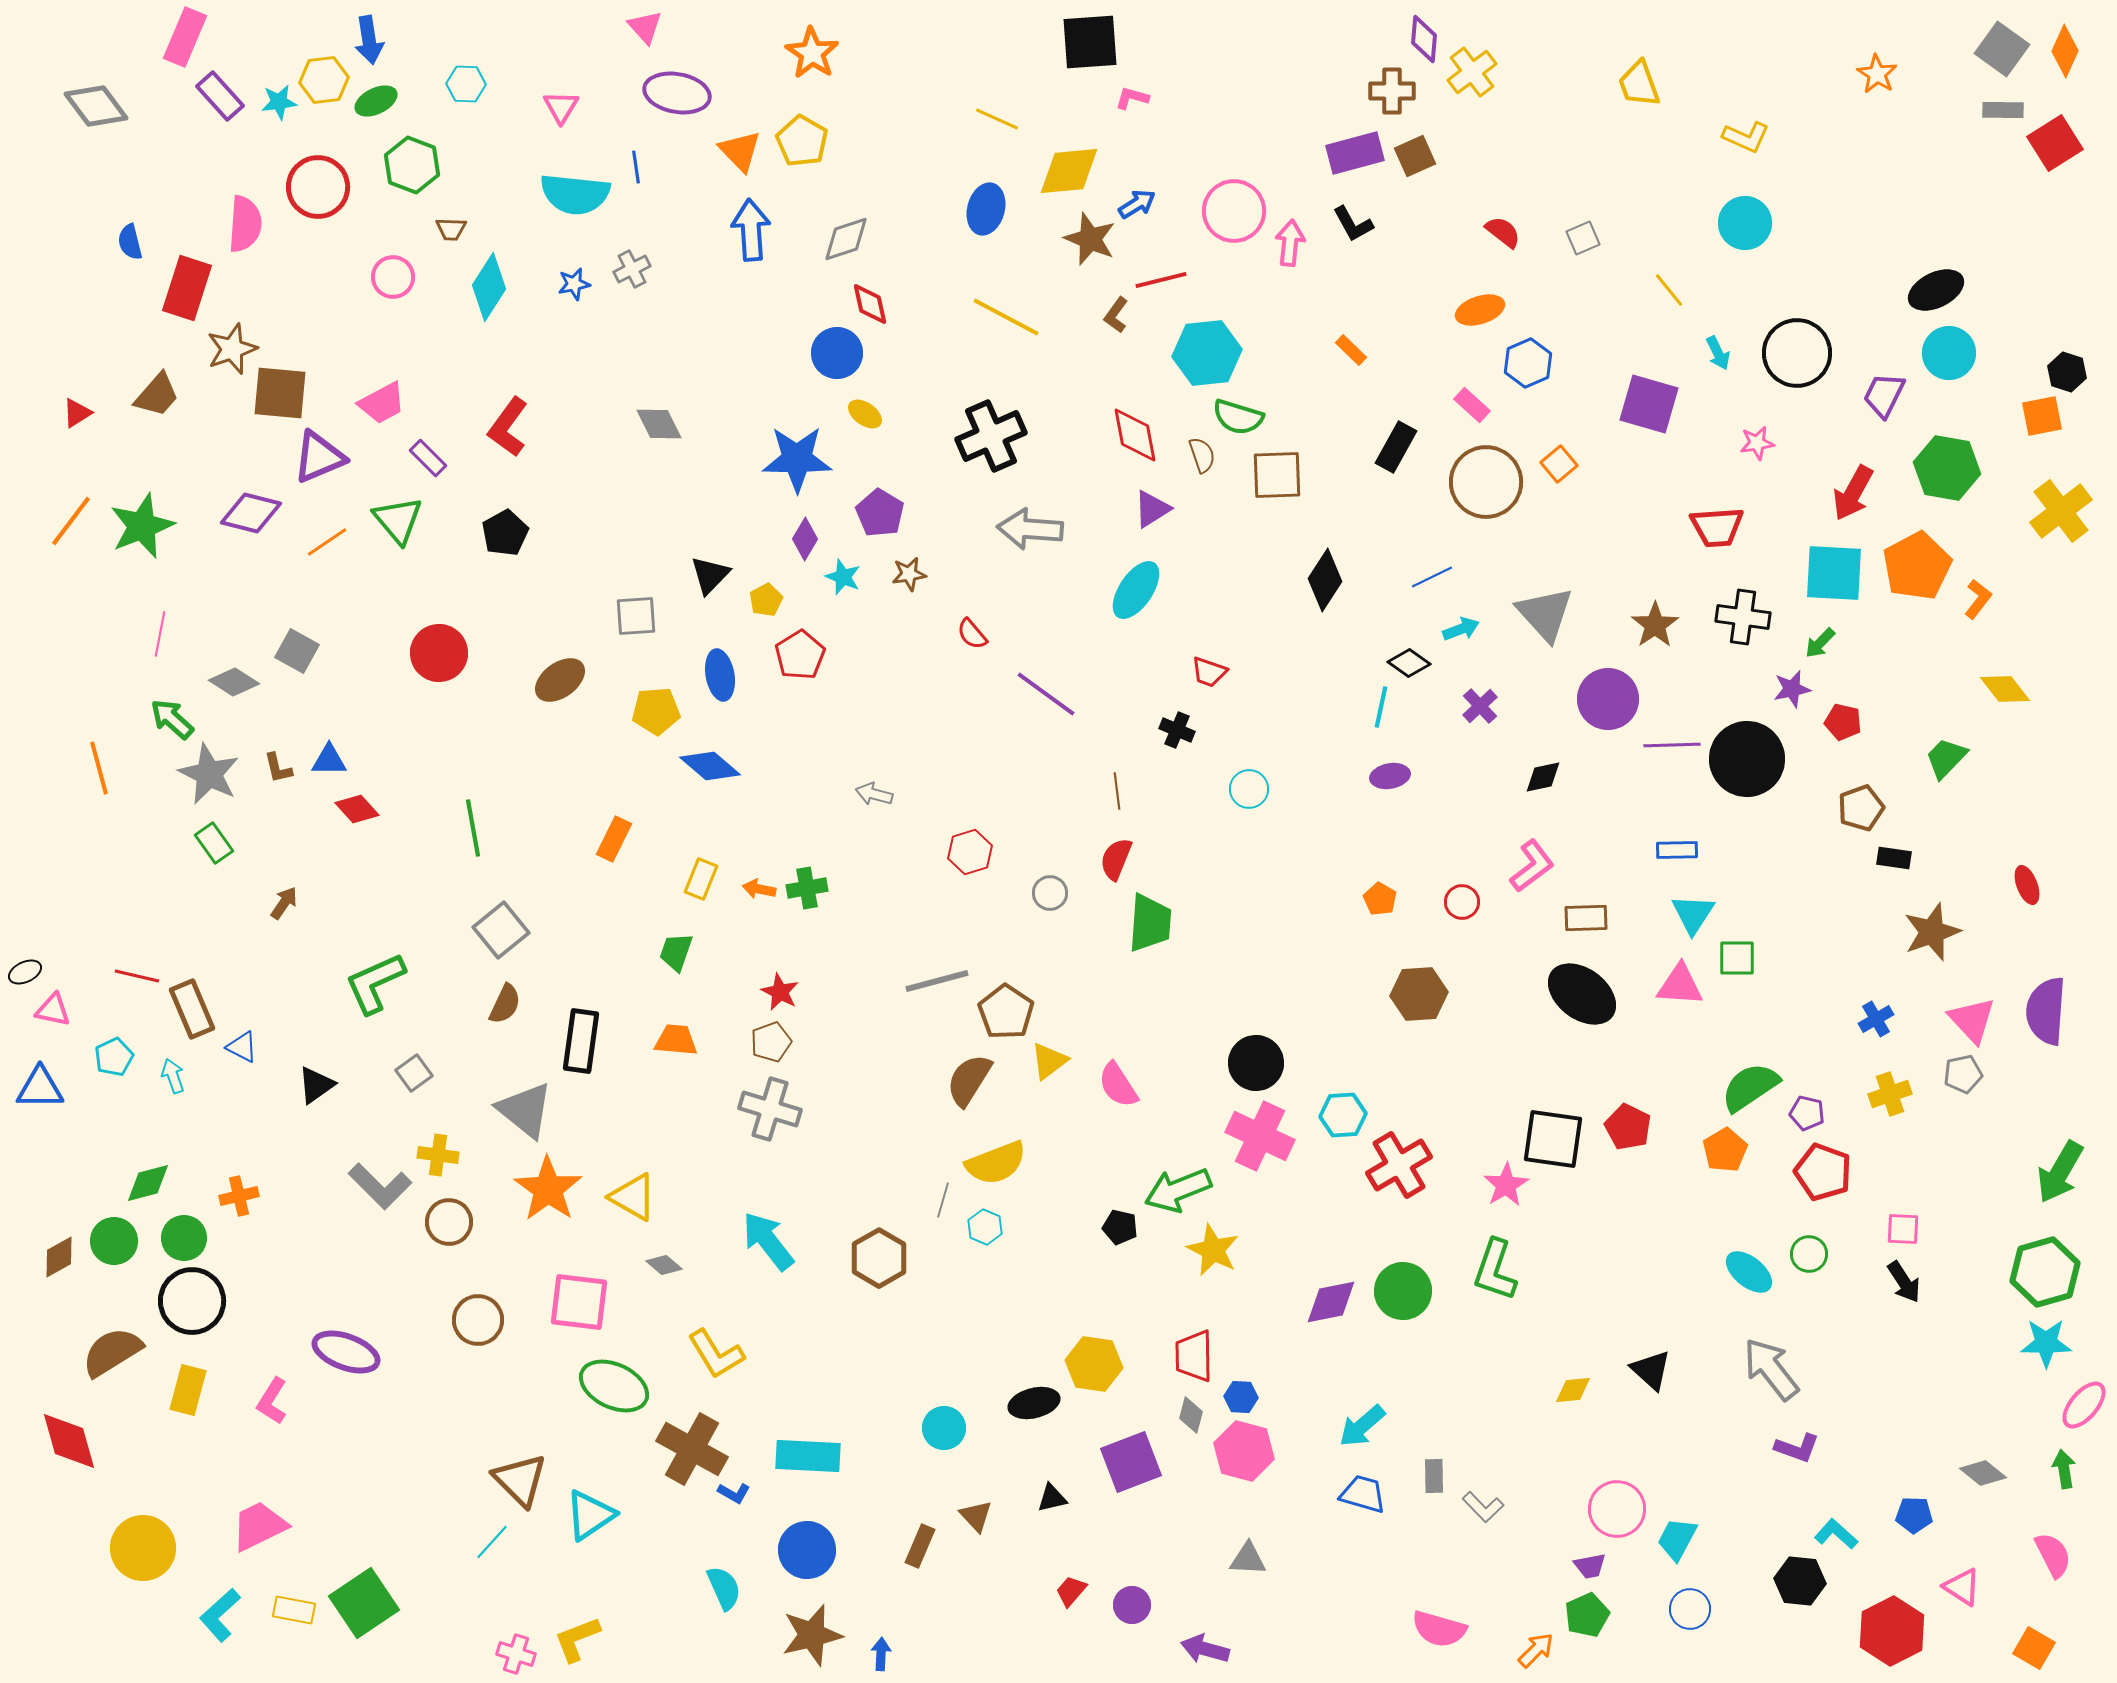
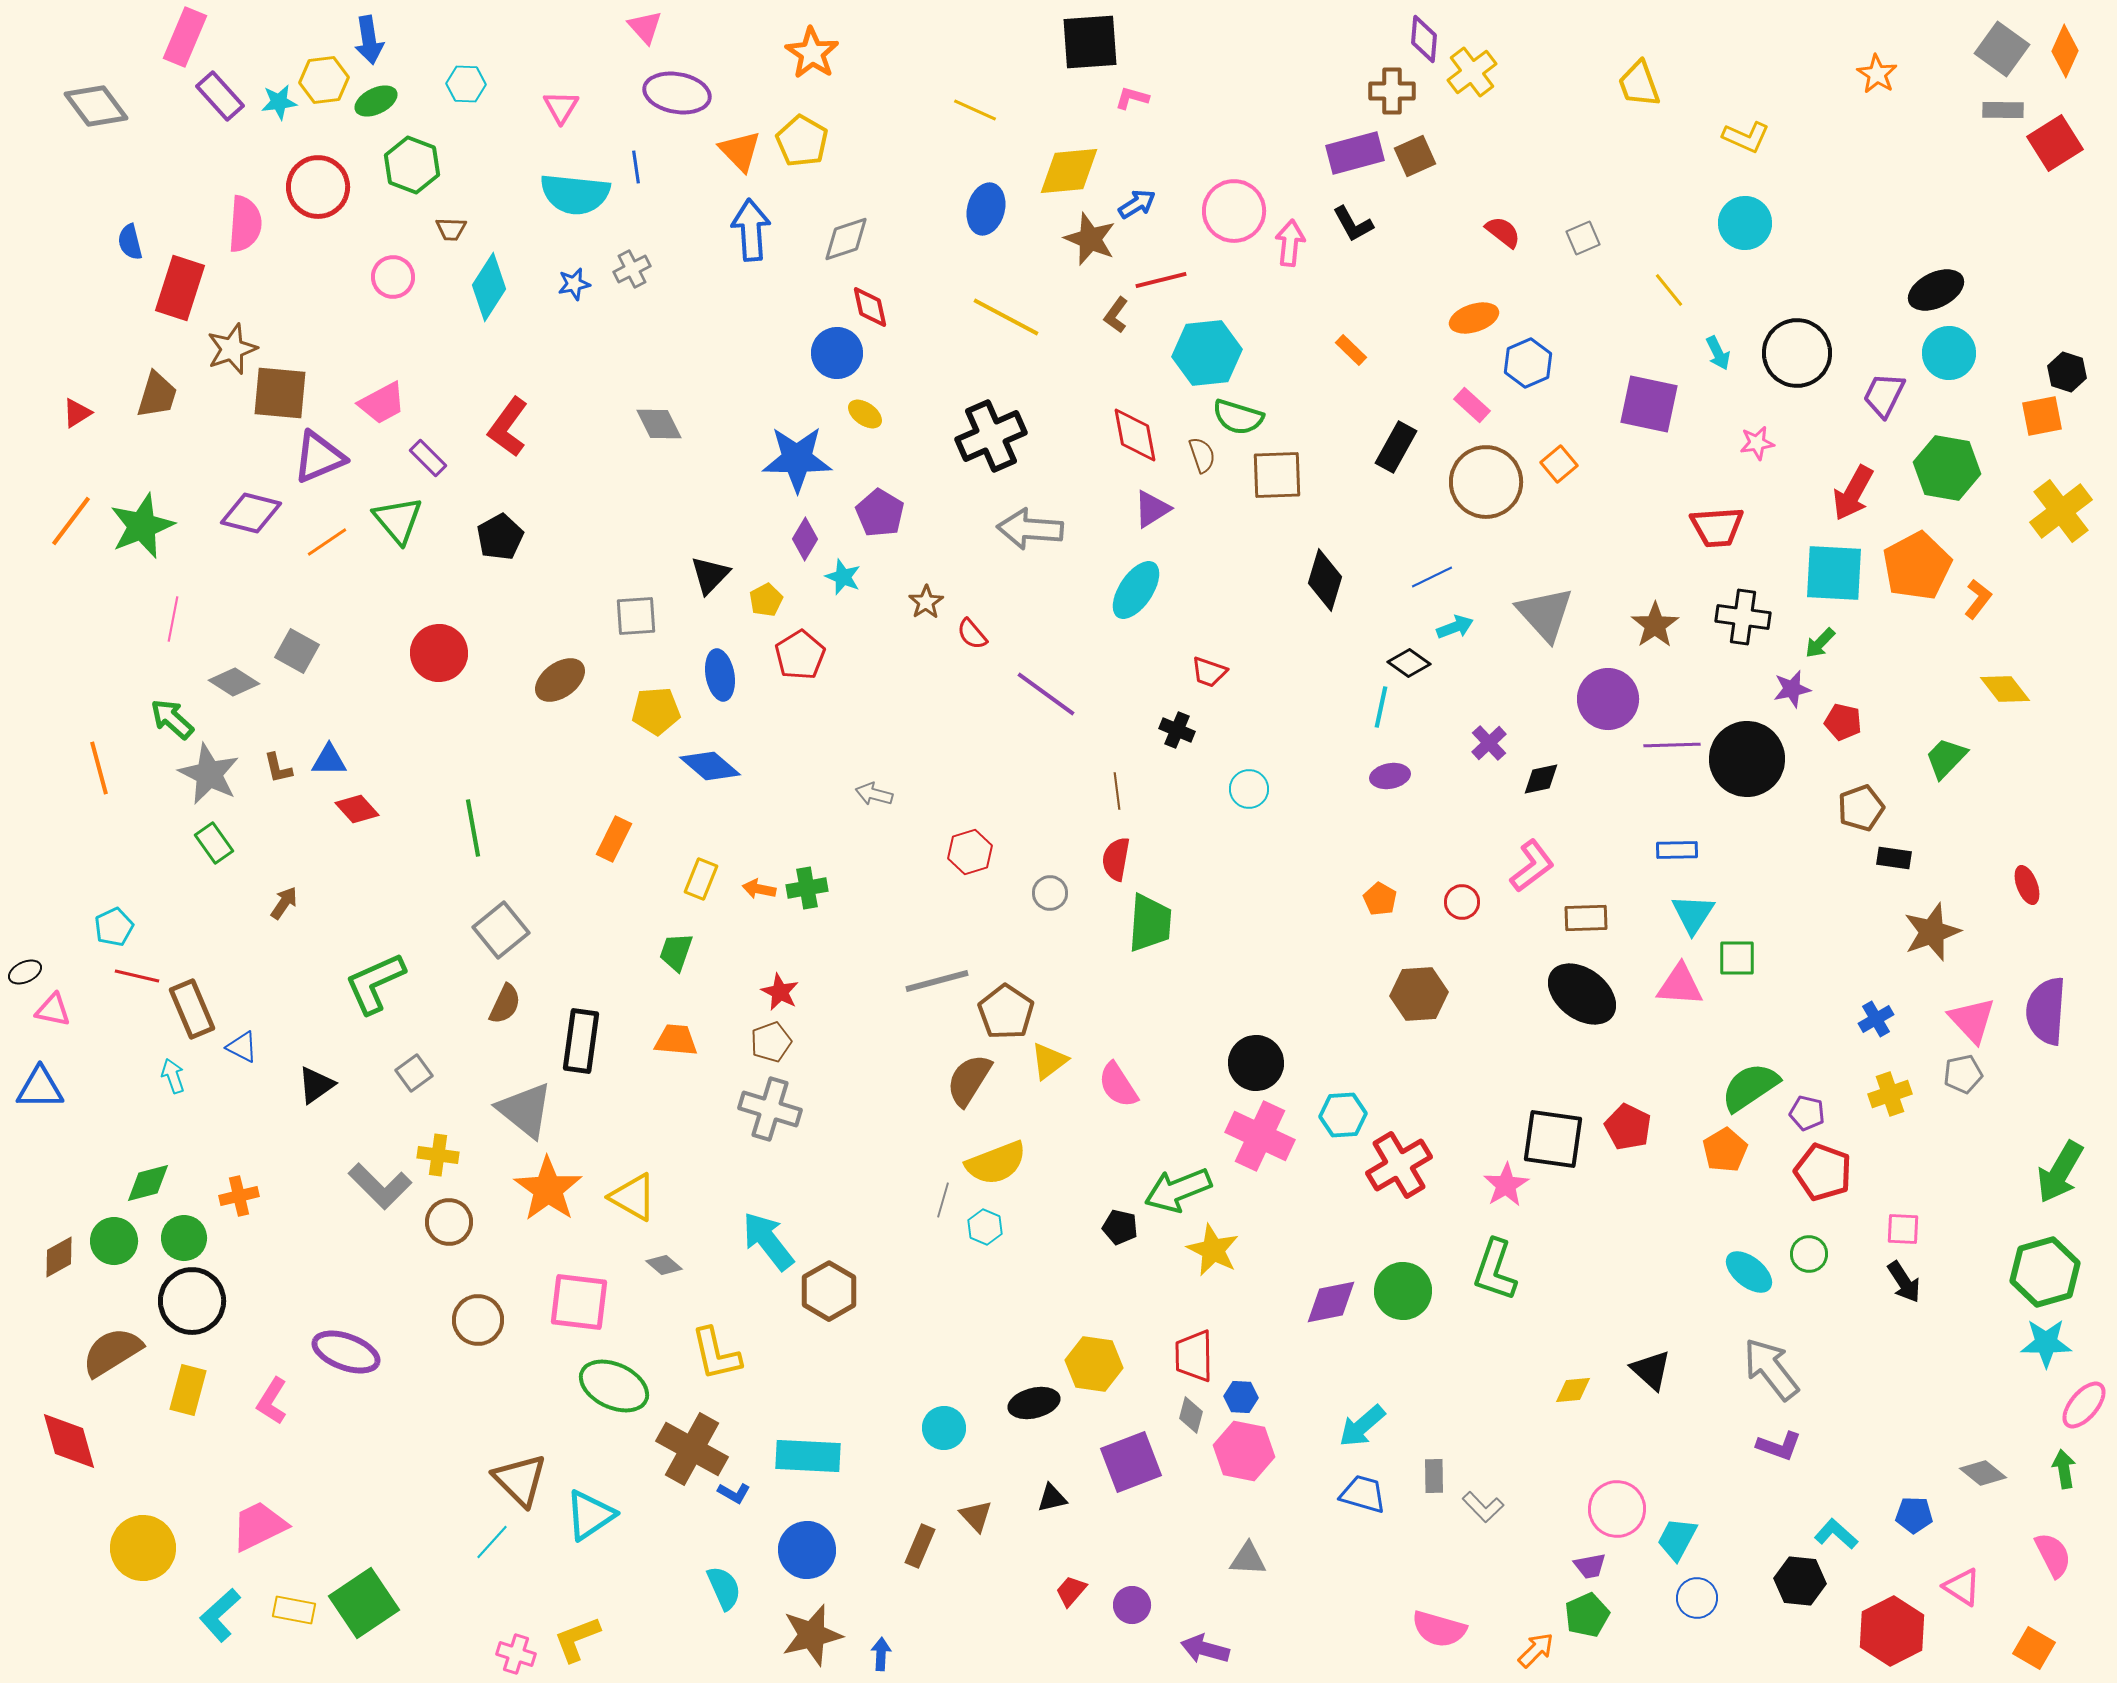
yellow line at (997, 119): moved 22 px left, 9 px up
red rectangle at (187, 288): moved 7 px left
red diamond at (870, 304): moved 3 px down
orange ellipse at (1480, 310): moved 6 px left, 8 px down
brown trapezoid at (157, 395): rotated 24 degrees counterclockwise
purple square at (1649, 404): rotated 4 degrees counterclockwise
black pentagon at (505, 533): moved 5 px left, 4 px down
brown star at (909, 574): moved 17 px right, 28 px down; rotated 24 degrees counterclockwise
black diamond at (1325, 580): rotated 16 degrees counterclockwise
cyan arrow at (1461, 629): moved 6 px left, 2 px up
pink line at (160, 634): moved 13 px right, 15 px up
purple cross at (1480, 706): moved 9 px right, 37 px down
black diamond at (1543, 777): moved 2 px left, 2 px down
red semicircle at (1116, 859): rotated 12 degrees counterclockwise
cyan pentagon at (114, 1057): moved 130 px up
brown hexagon at (879, 1258): moved 50 px left, 33 px down
yellow L-shape at (716, 1354): rotated 18 degrees clockwise
purple L-shape at (1797, 1448): moved 18 px left, 2 px up
pink hexagon at (1244, 1451): rotated 4 degrees counterclockwise
blue circle at (1690, 1609): moved 7 px right, 11 px up
